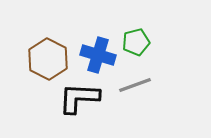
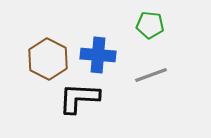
green pentagon: moved 14 px right, 17 px up; rotated 20 degrees clockwise
blue cross: rotated 12 degrees counterclockwise
gray line: moved 16 px right, 10 px up
